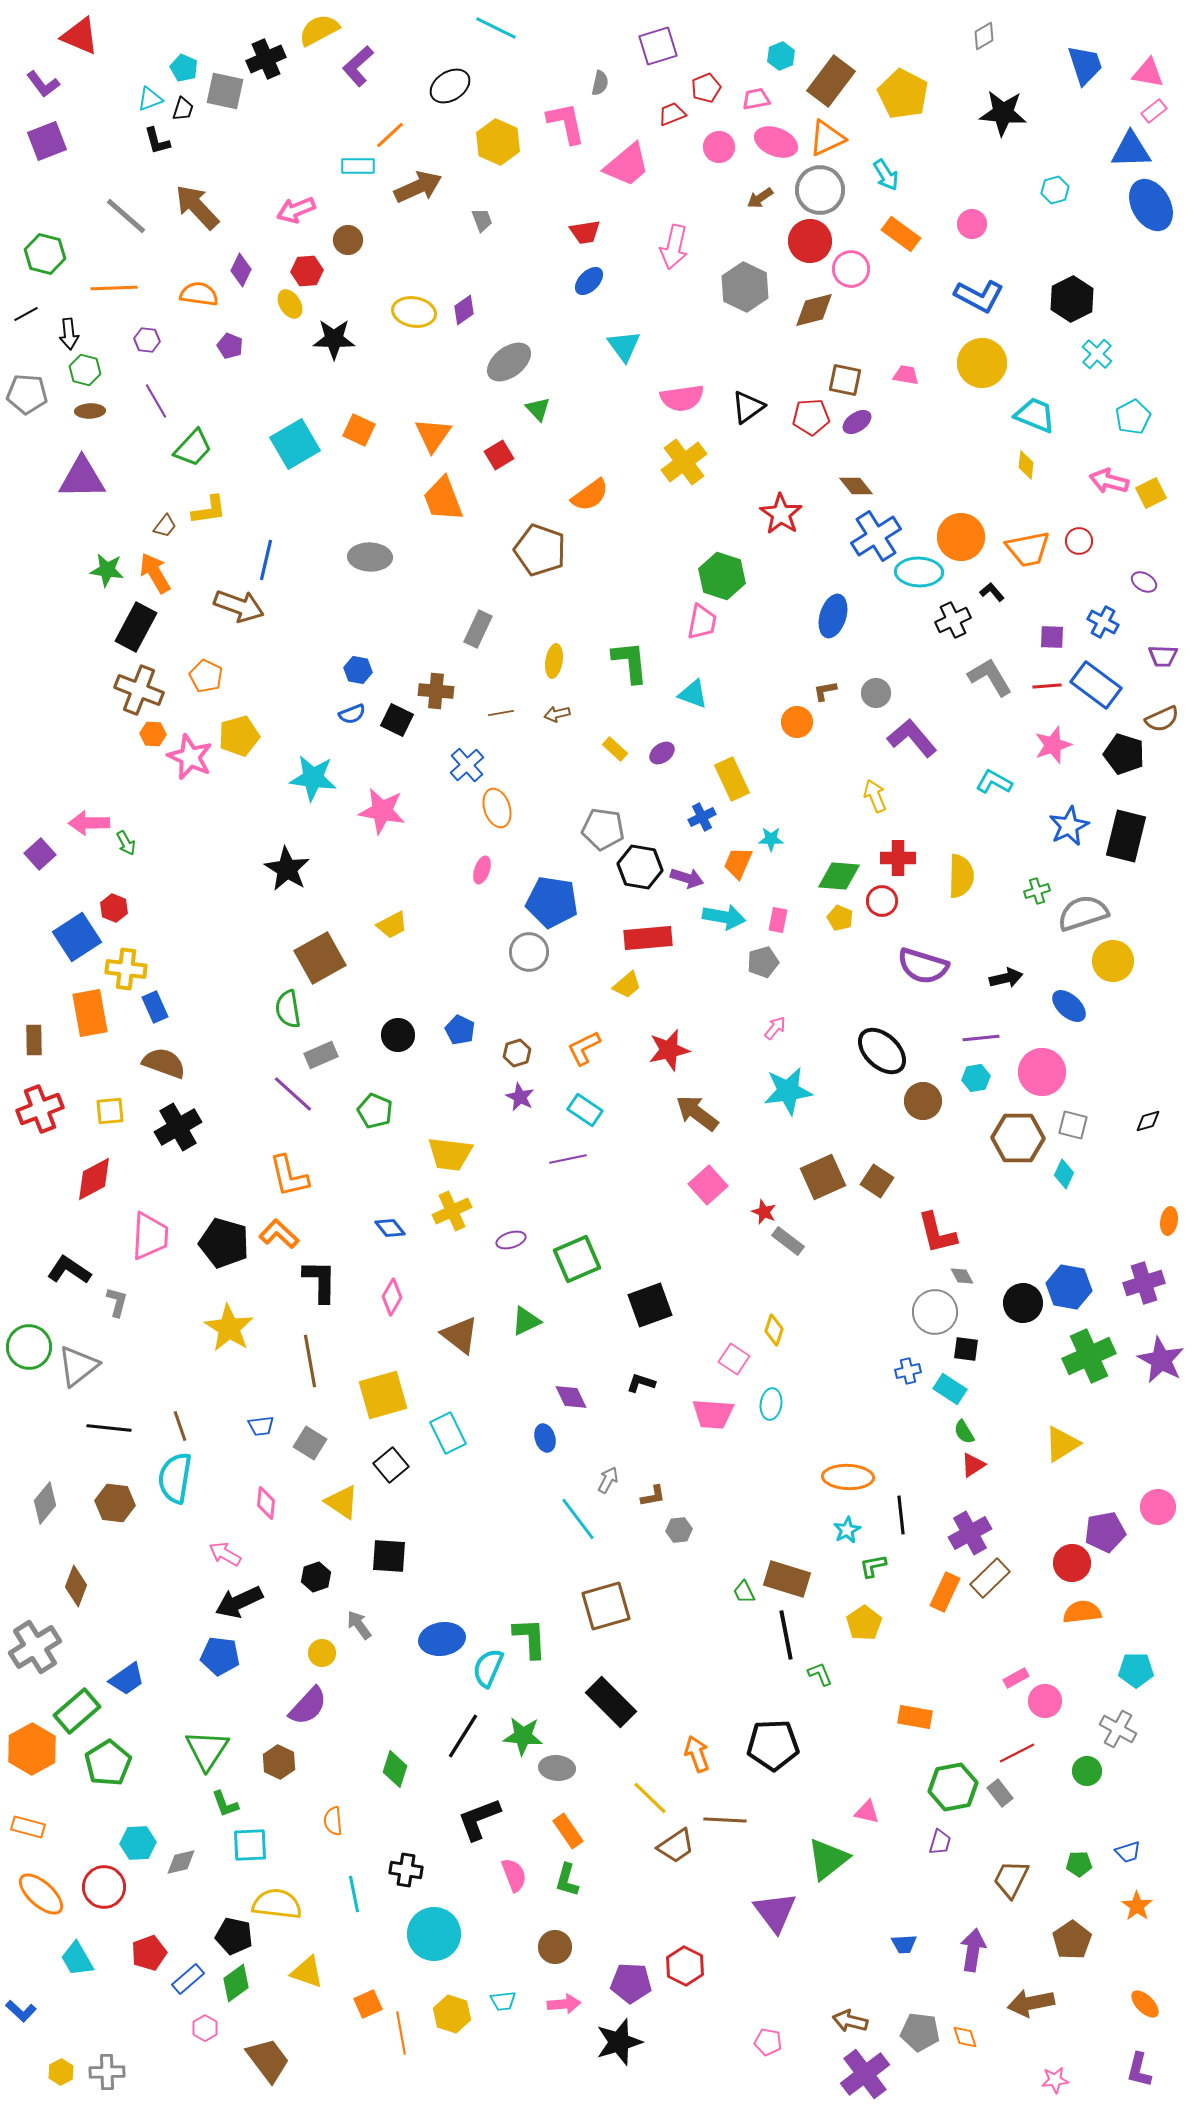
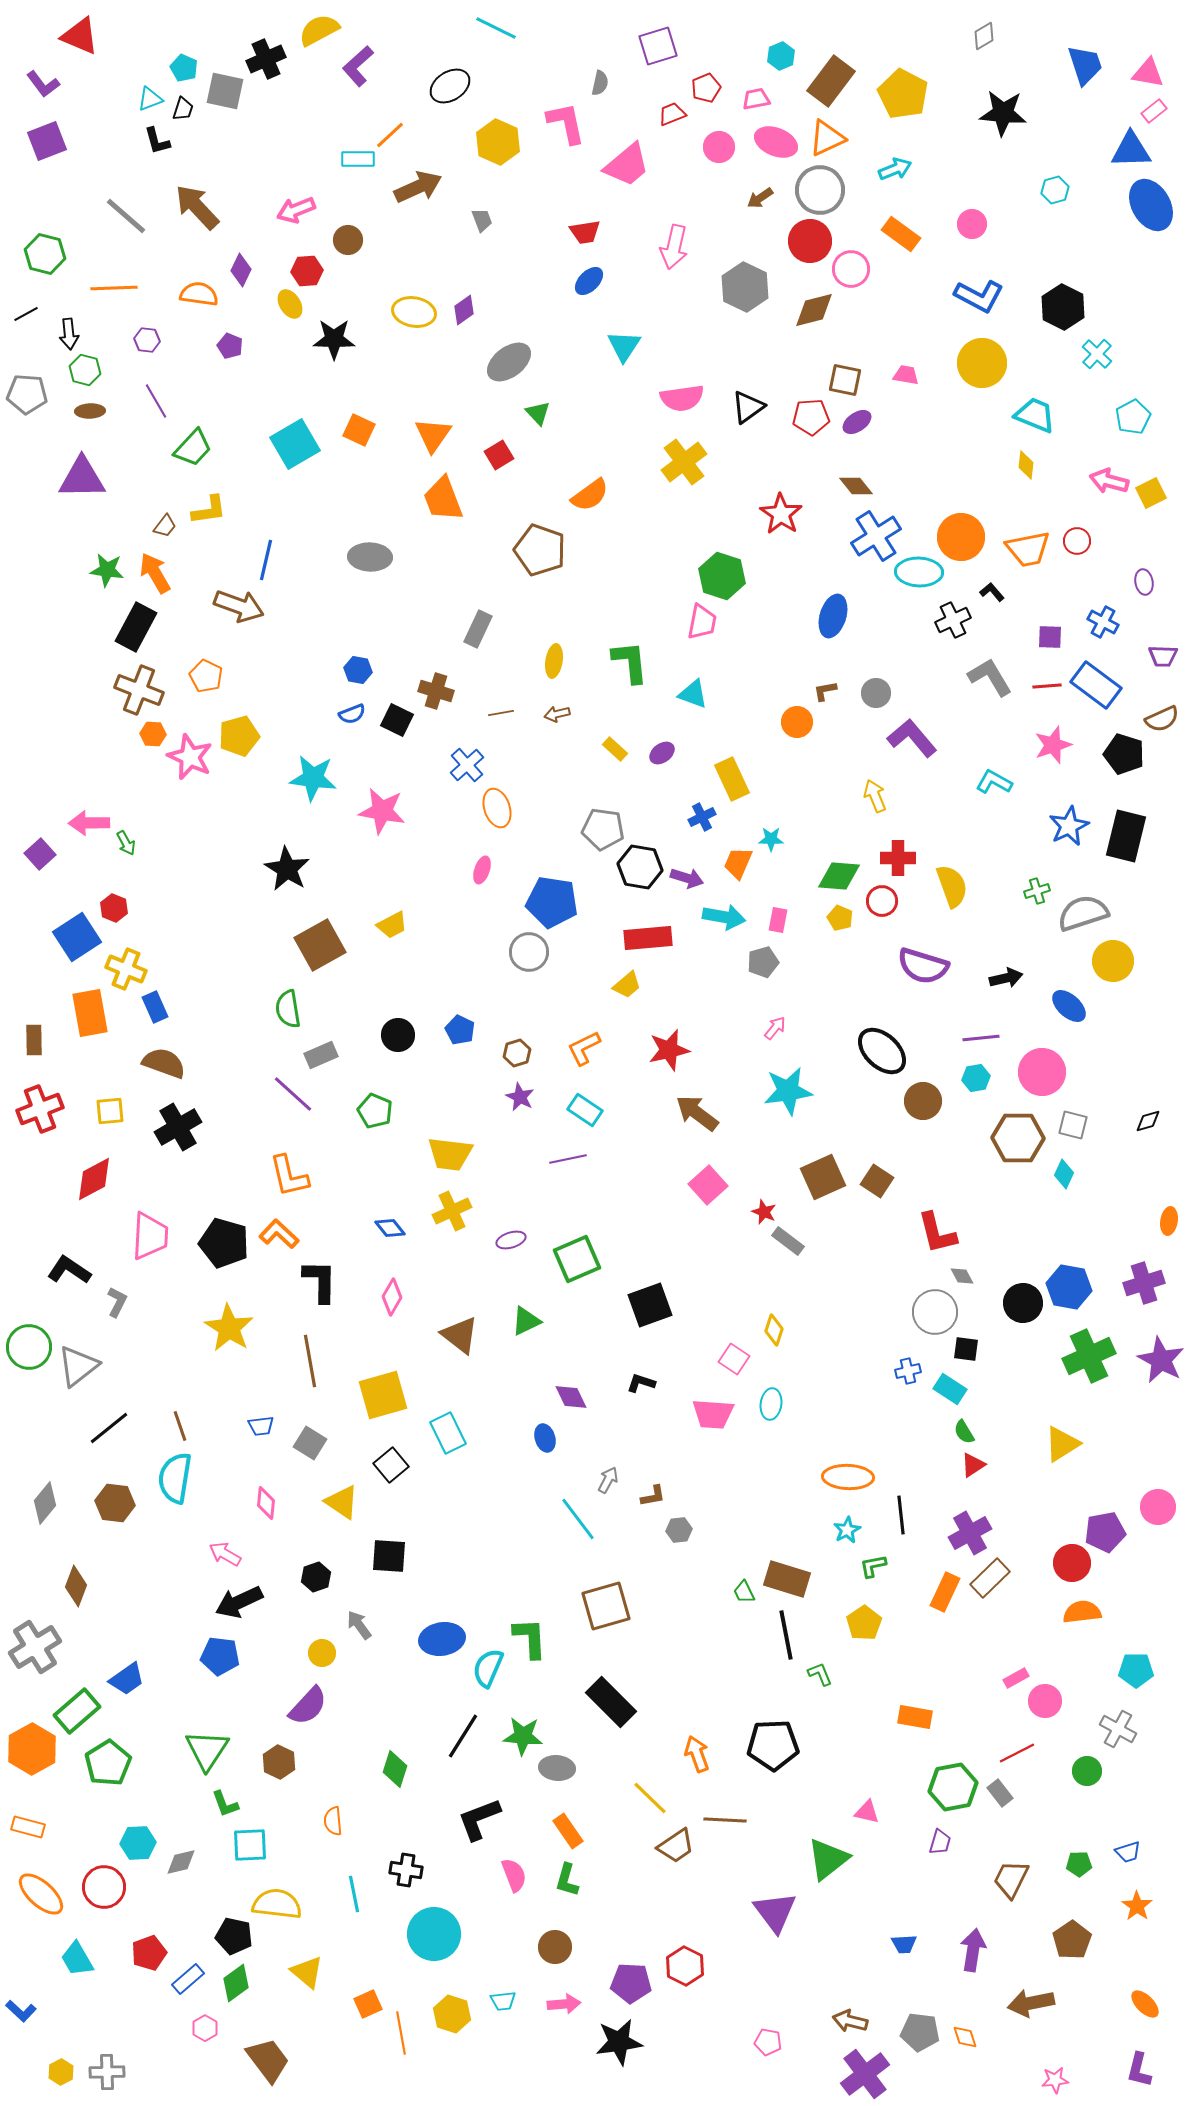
cyan rectangle at (358, 166): moved 7 px up
cyan arrow at (886, 175): moved 9 px right, 6 px up; rotated 80 degrees counterclockwise
black hexagon at (1072, 299): moved 9 px left, 8 px down; rotated 6 degrees counterclockwise
cyan triangle at (624, 346): rotated 9 degrees clockwise
green triangle at (538, 409): moved 4 px down
red circle at (1079, 541): moved 2 px left
purple ellipse at (1144, 582): rotated 50 degrees clockwise
purple square at (1052, 637): moved 2 px left
brown cross at (436, 691): rotated 12 degrees clockwise
yellow semicircle at (961, 876): moved 9 px left, 10 px down; rotated 21 degrees counterclockwise
brown square at (320, 958): moved 13 px up
yellow cross at (126, 969): rotated 15 degrees clockwise
gray L-shape at (117, 1302): rotated 12 degrees clockwise
black line at (109, 1428): rotated 45 degrees counterclockwise
yellow triangle at (307, 1972): rotated 21 degrees clockwise
black star at (619, 2042): rotated 9 degrees clockwise
